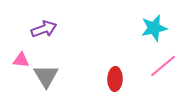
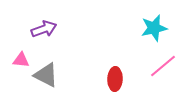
gray triangle: moved 1 px up; rotated 32 degrees counterclockwise
